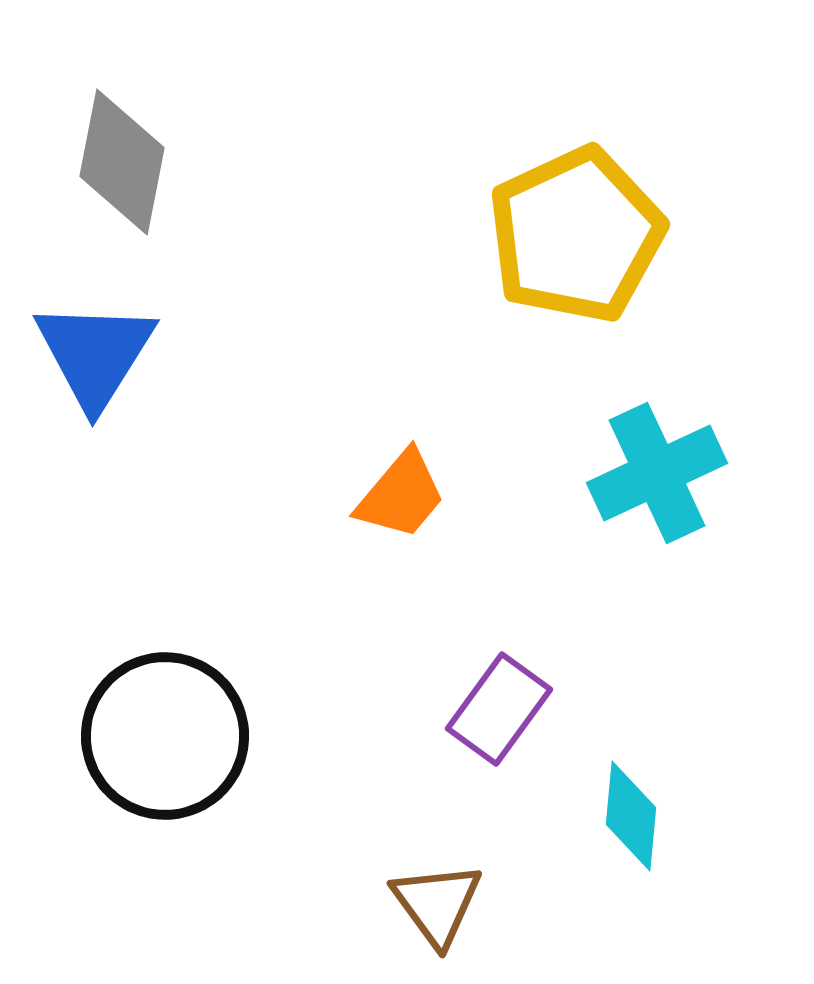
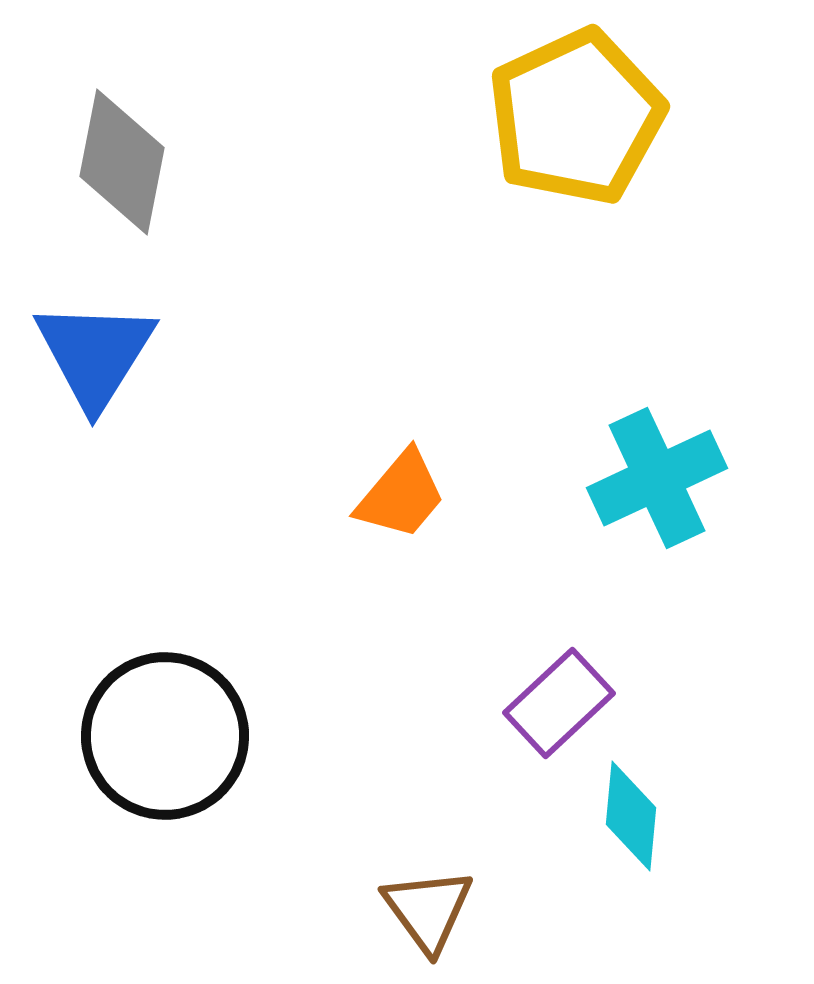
yellow pentagon: moved 118 px up
cyan cross: moved 5 px down
purple rectangle: moved 60 px right, 6 px up; rotated 11 degrees clockwise
brown triangle: moved 9 px left, 6 px down
